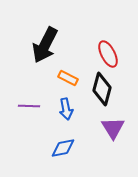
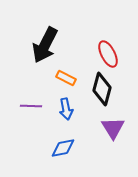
orange rectangle: moved 2 px left
purple line: moved 2 px right
